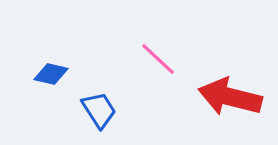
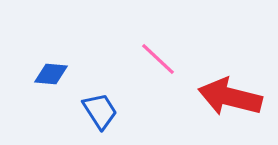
blue diamond: rotated 8 degrees counterclockwise
blue trapezoid: moved 1 px right, 1 px down
